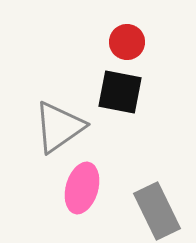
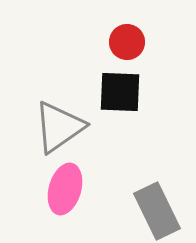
black square: rotated 9 degrees counterclockwise
pink ellipse: moved 17 px left, 1 px down
